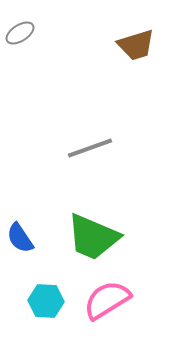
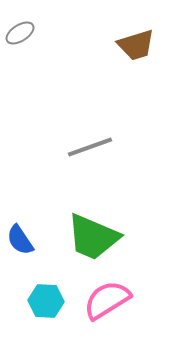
gray line: moved 1 px up
blue semicircle: moved 2 px down
